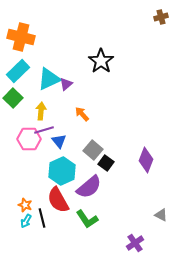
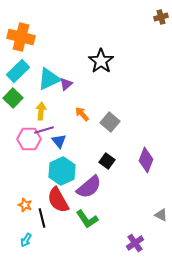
gray square: moved 17 px right, 28 px up
black square: moved 1 px right, 2 px up
cyan arrow: moved 19 px down
